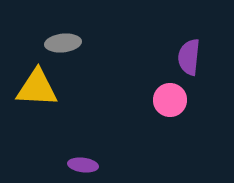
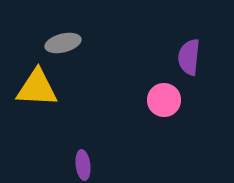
gray ellipse: rotated 8 degrees counterclockwise
pink circle: moved 6 px left
purple ellipse: rotated 76 degrees clockwise
